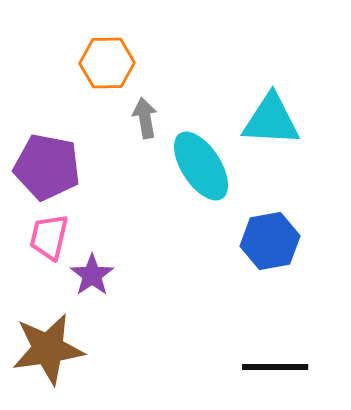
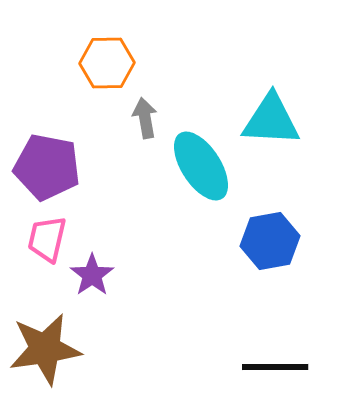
pink trapezoid: moved 2 px left, 2 px down
brown star: moved 3 px left
